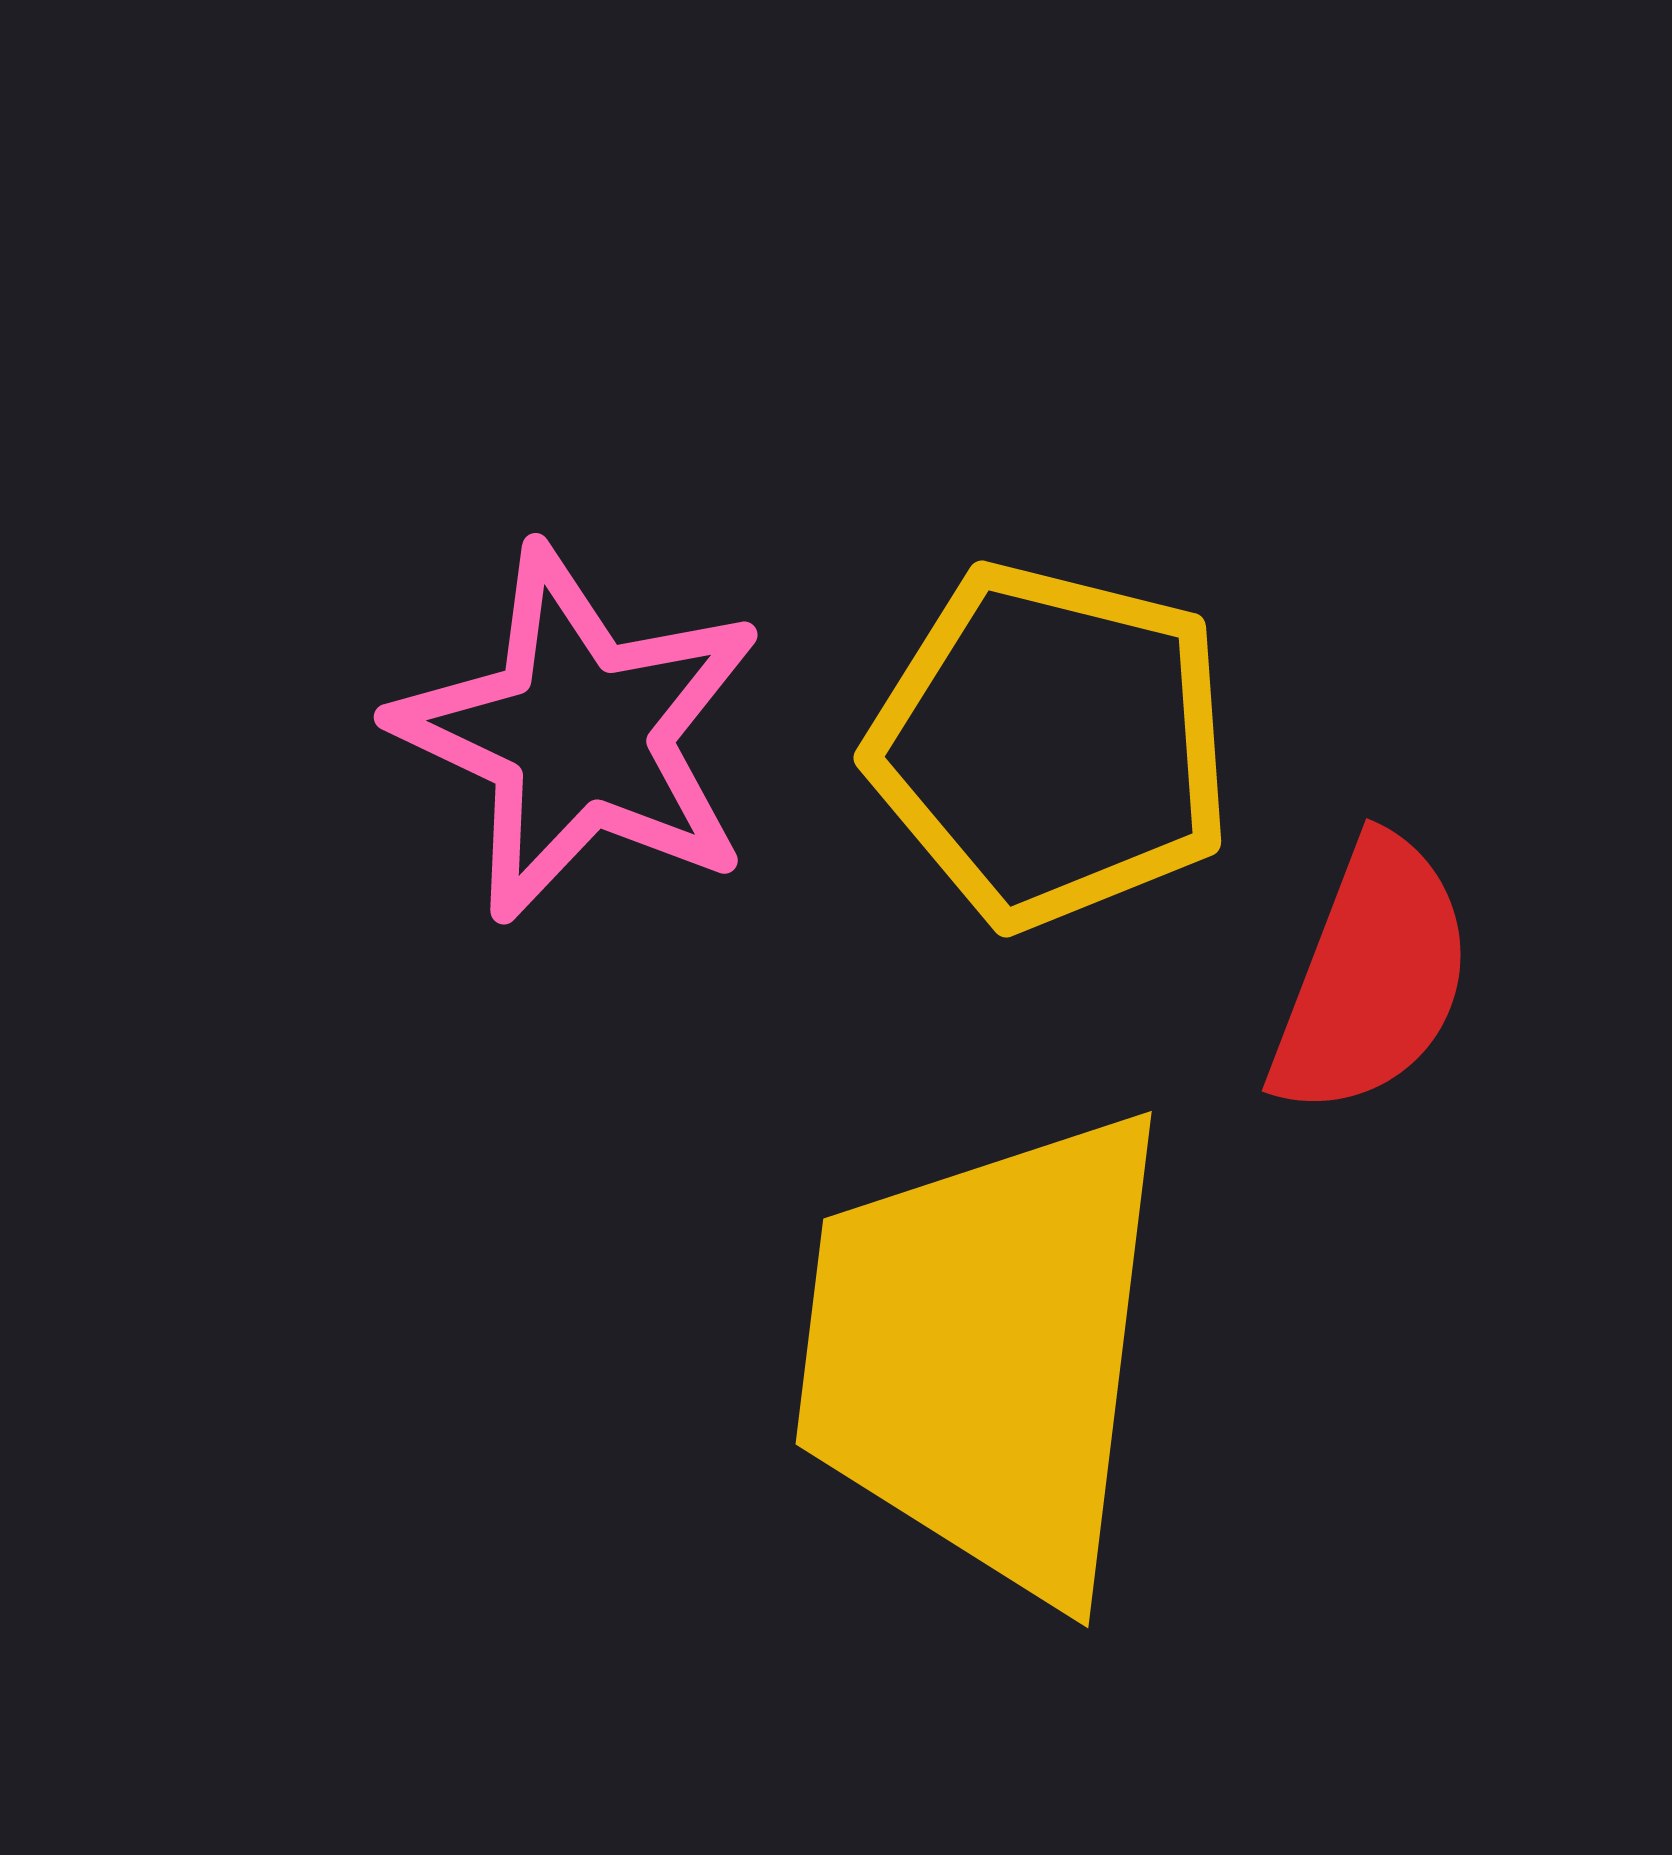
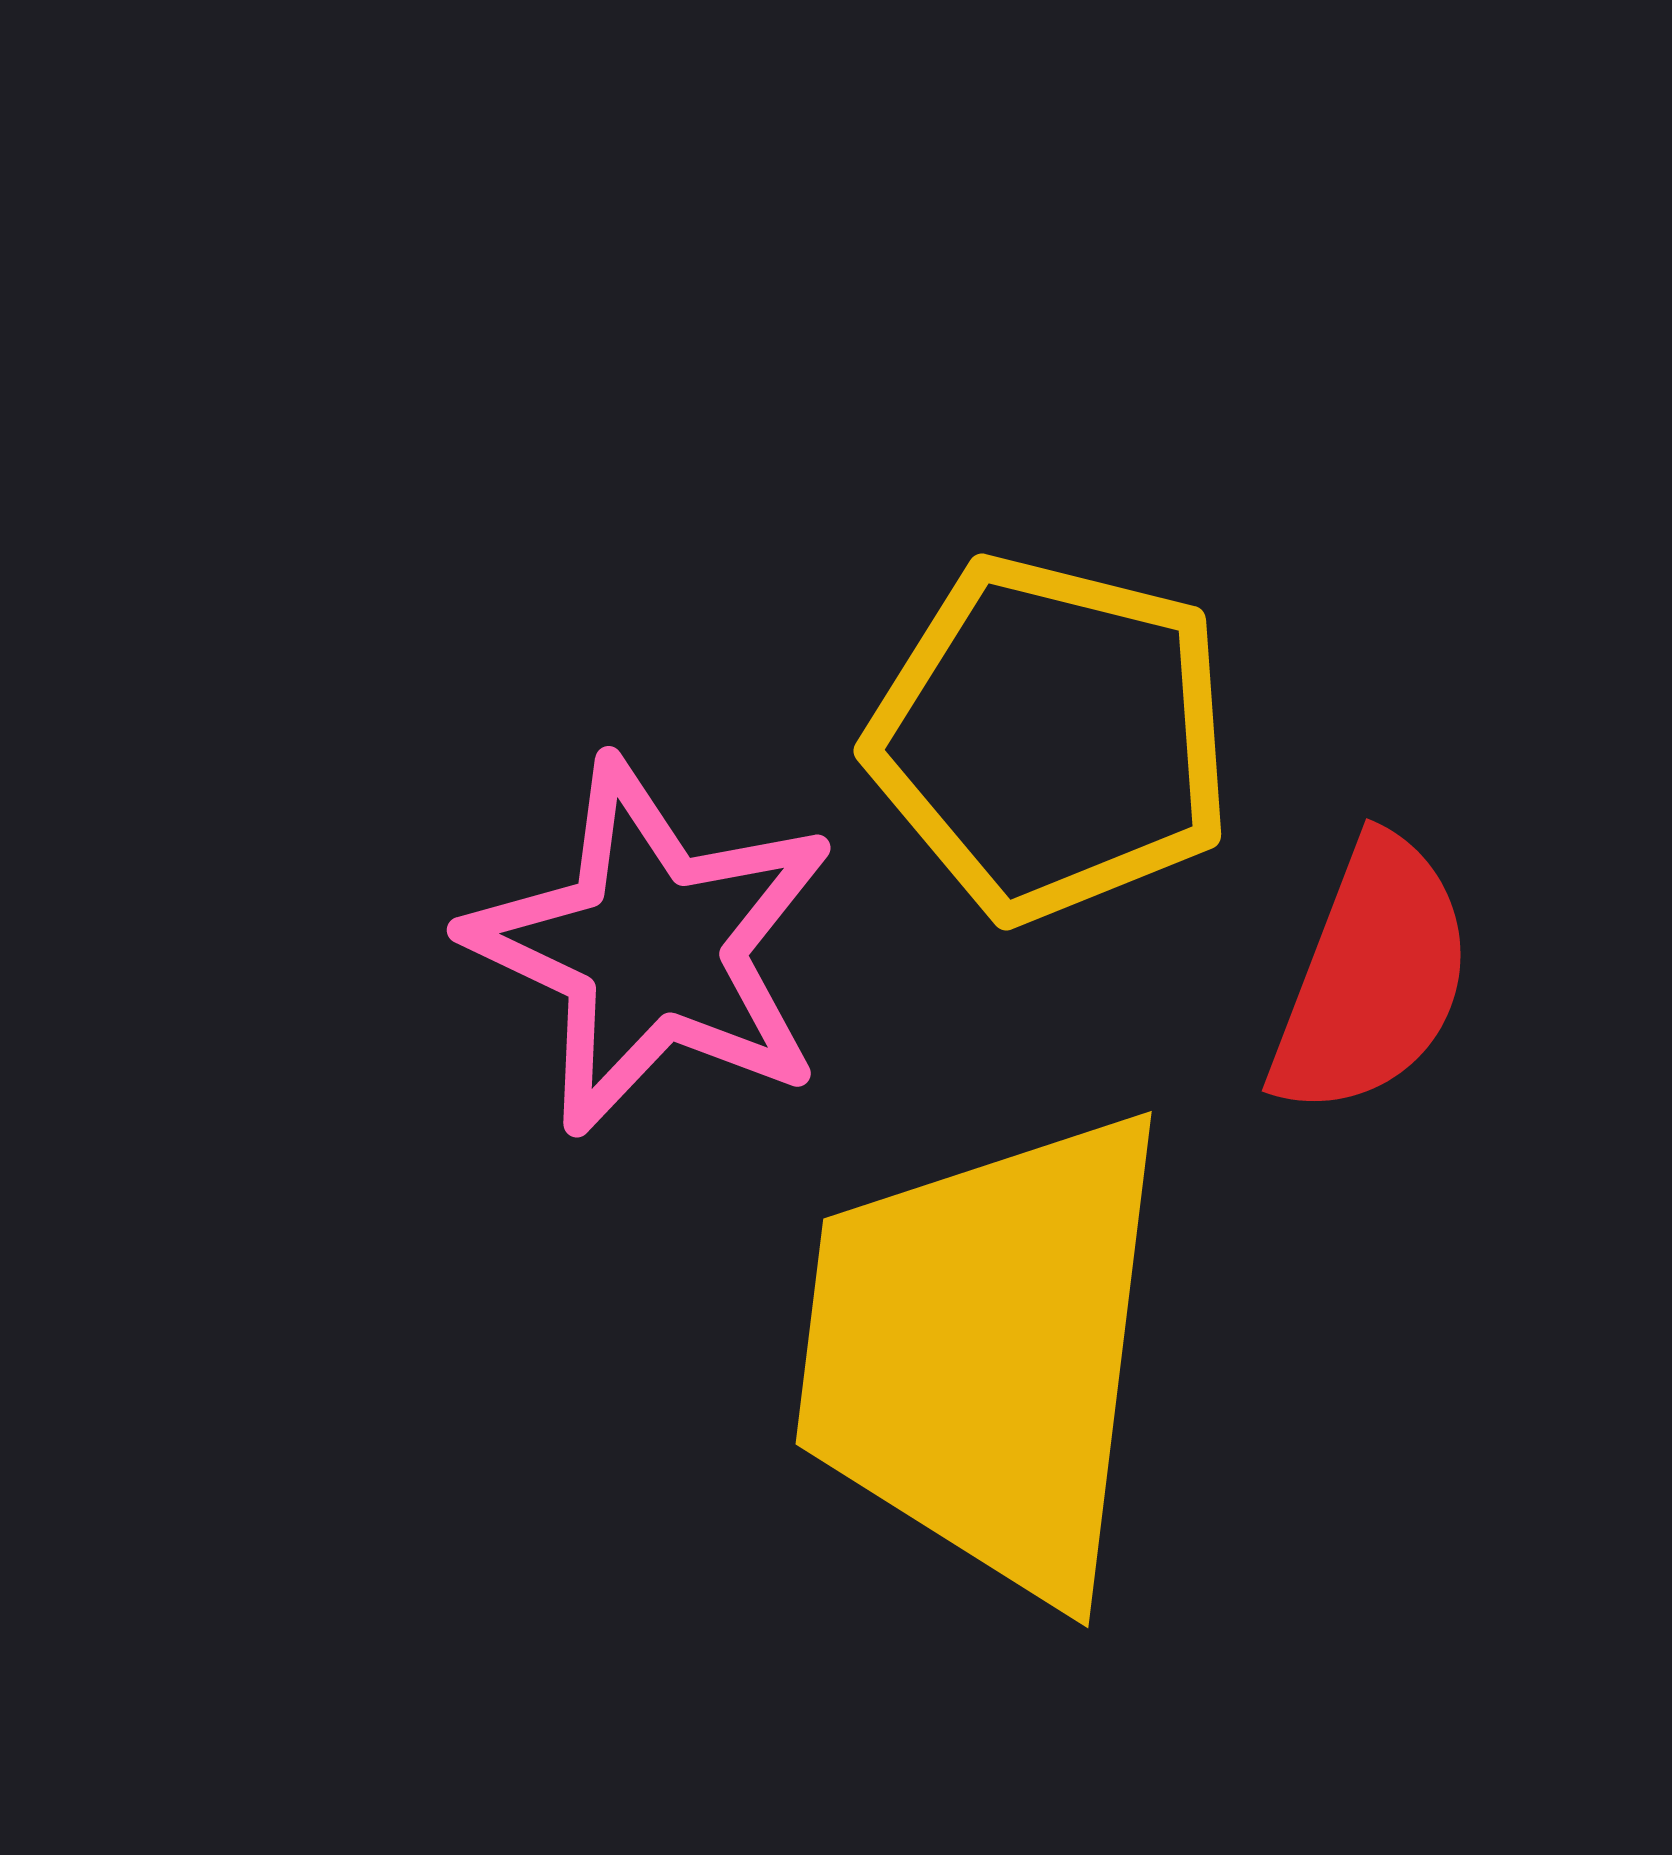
pink star: moved 73 px right, 213 px down
yellow pentagon: moved 7 px up
